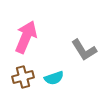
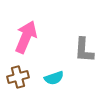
gray L-shape: rotated 36 degrees clockwise
brown cross: moved 5 px left
